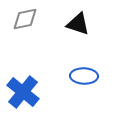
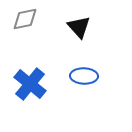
black triangle: moved 1 px right, 3 px down; rotated 30 degrees clockwise
blue cross: moved 7 px right, 8 px up
